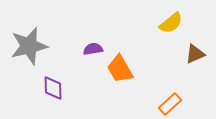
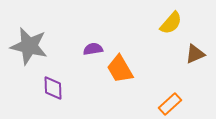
yellow semicircle: rotated 10 degrees counterclockwise
gray star: rotated 27 degrees clockwise
